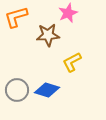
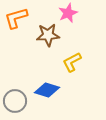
orange L-shape: moved 1 px down
gray circle: moved 2 px left, 11 px down
